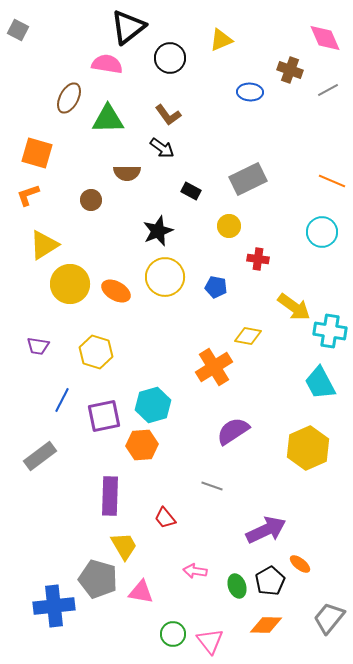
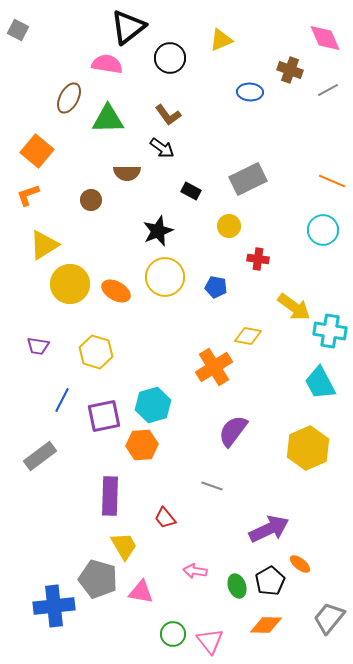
orange square at (37, 153): moved 2 px up; rotated 24 degrees clockwise
cyan circle at (322, 232): moved 1 px right, 2 px up
purple semicircle at (233, 431): rotated 20 degrees counterclockwise
purple arrow at (266, 530): moved 3 px right, 1 px up
